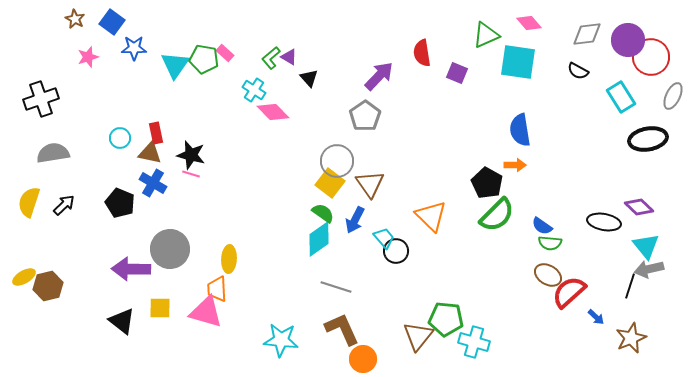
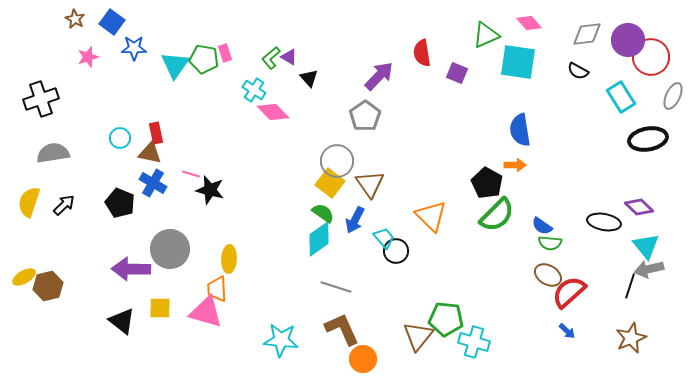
pink rectangle at (225, 53): rotated 30 degrees clockwise
black star at (191, 155): moved 19 px right, 35 px down
blue arrow at (596, 317): moved 29 px left, 14 px down
